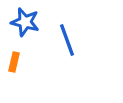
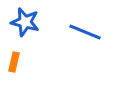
blue line: moved 18 px right, 8 px up; rotated 48 degrees counterclockwise
